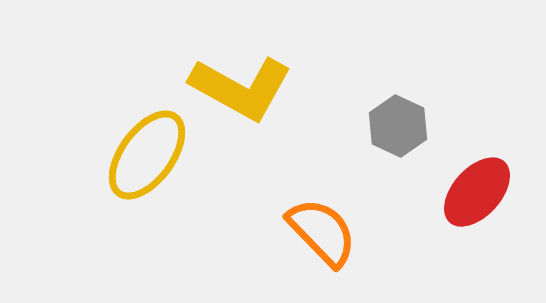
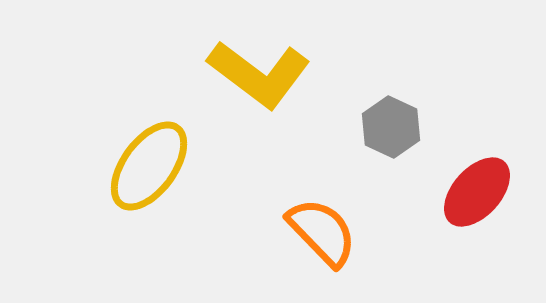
yellow L-shape: moved 18 px right, 14 px up; rotated 8 degrees clockwise
gray hexagon: moved 7 px left, 1 px down
yellow ellipse: moved 2 px right, 11 px down
